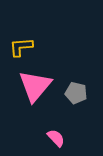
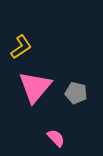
yellow L-shape: rotated 150 degrees clockwise
pink triangle: moved 1 px down
